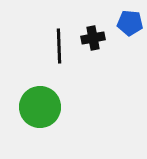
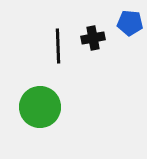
black line: moved 1 px left
